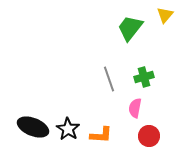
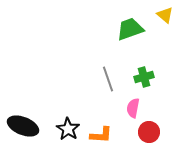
yellow triangle: rotated 30 degrees counterclockwise
green trapezoid: moved 1 px down; rotated 32 degrees clockwise
gray line: moved 1 px left
pink semicircle: moved 2 px left
black ellipse: moved 10 px left, 1 px up
red circle: moved 4 px up
